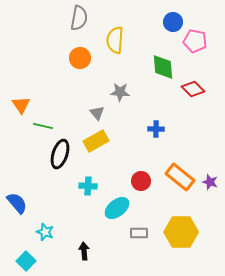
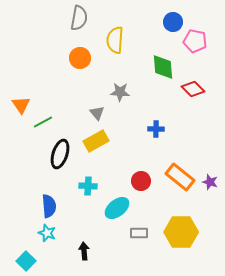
green line: moved 4 px up; rotated 42 degrees counterclockwise
blue semicircle: moved 32 px right, 3 px down; rotated 35 degrees clockwise
cyan star: moved 2 px right, 1 px down
